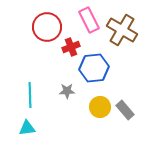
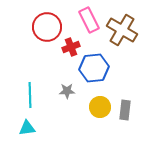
gray rectangle: rotated 48 degrees clockwise
